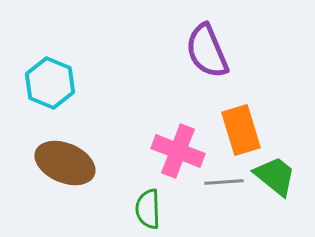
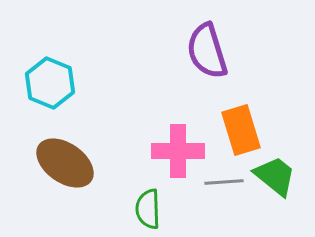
purple semicircle: rotated 6 degrees clockwise
pink cross: rotated 21 degrees counterclockwise
brown ellipse: rotated 12 degrees clockwise
